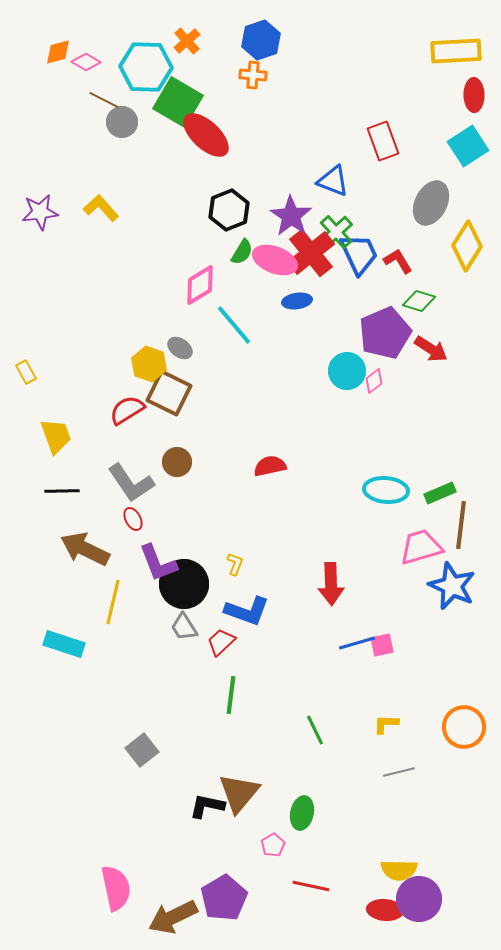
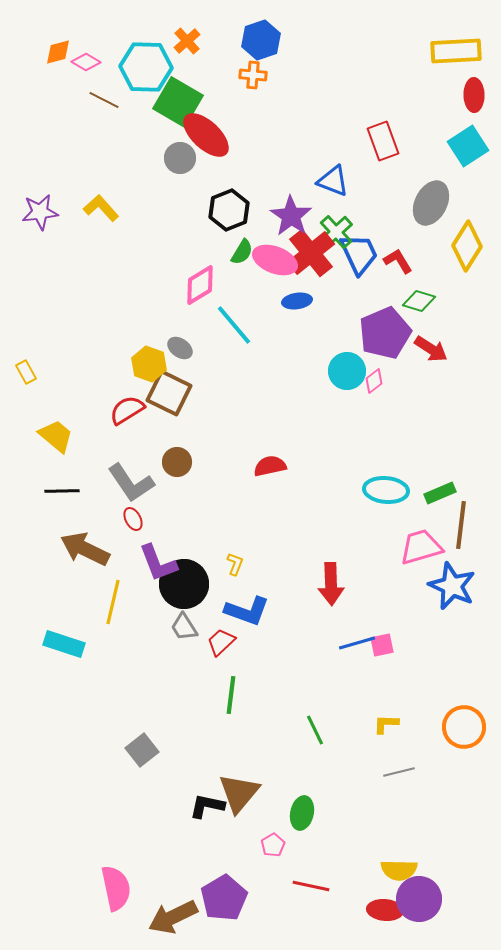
gray circle at (122, 122): moved 58 px right, 36 px down
yellow trapezoid at (56, 436): rotated 30 degrees counterclockwise
